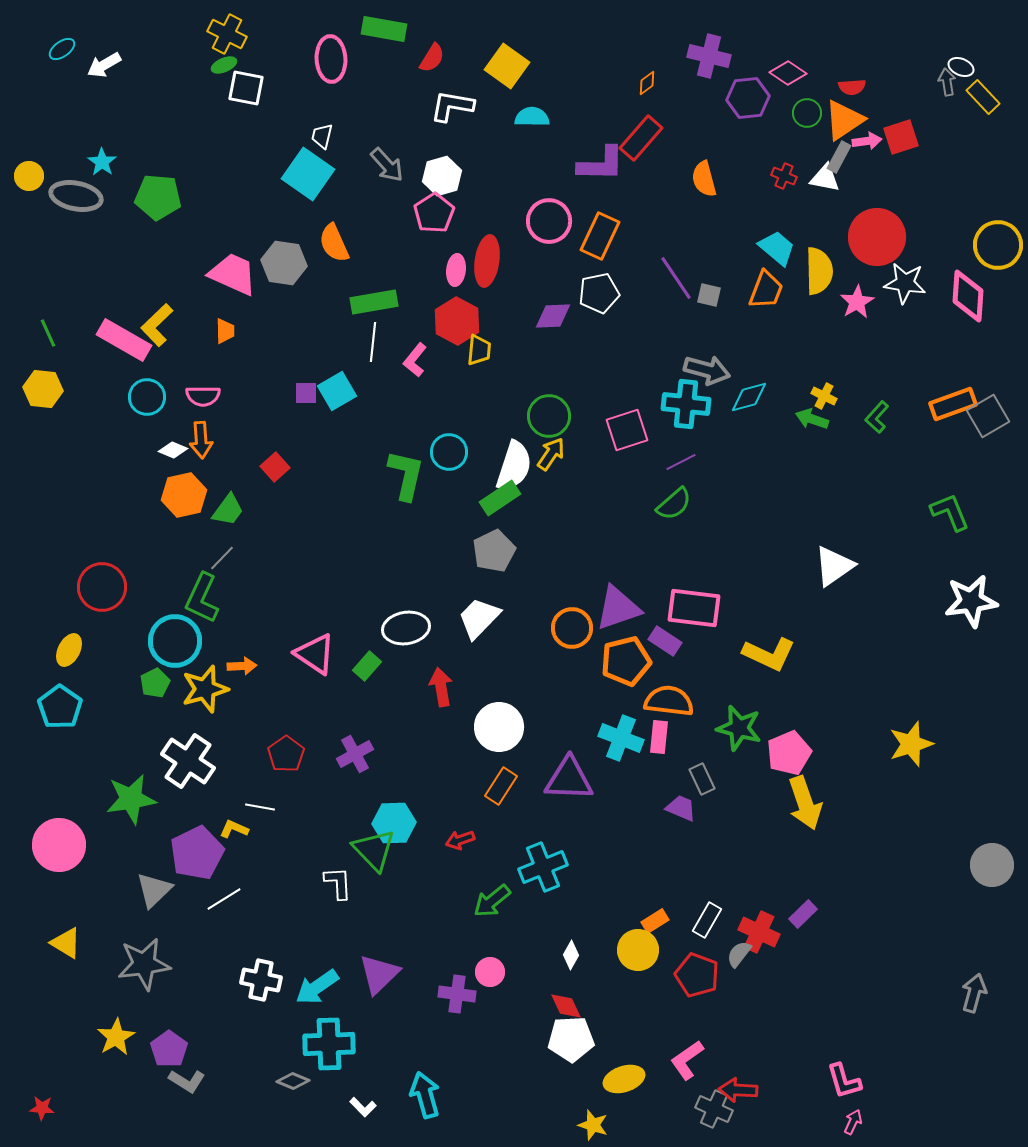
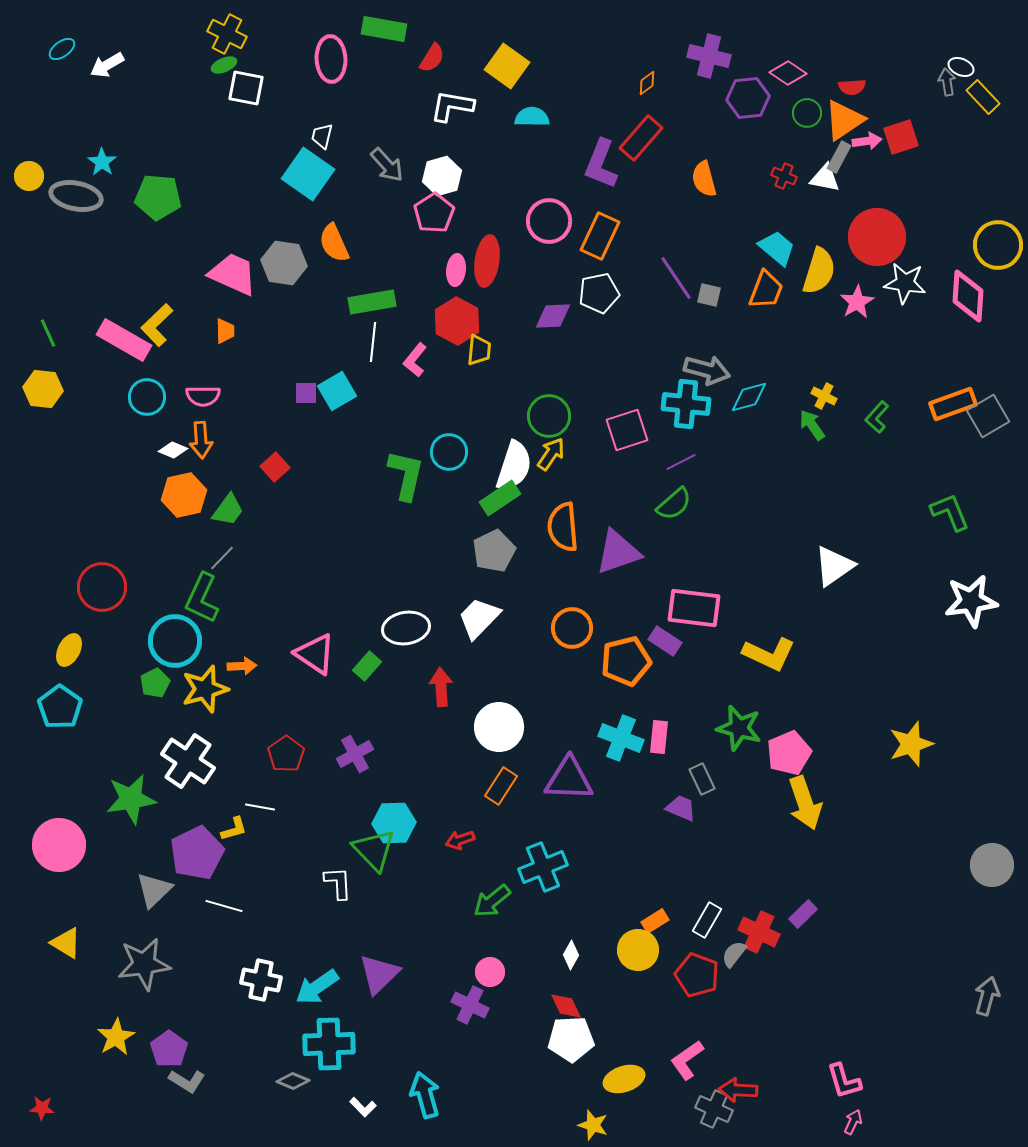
white arrow at (104, 65): moved 3 px right
purple L-shape at (601, 164): rotated 111 degrees clockwise
yellow semicircle at (819, 271): rotated 18 degrees clockwise
green rectangle at (374, 302): moved 2 px left
green arrow at (812, 419): moved 6 px down; rotated 36 degrees clockwise
purple triangle at (618, 608): moved 56 px up
red arrow at (441, 687): rotated 6 degrees clockwise
orange semicircle at (669, 701): moved 106 px left, 174 px up; rotated 102 degrees counterclockwise
yellow L-shape at (234, 829): rotated 140 degrees clockwise
white line at (224, 899): moved 7 px down; rotated 48 degrees clockwise
gray semicircle at (739, 954): moved 5 px left
gray arrow at (974, 993): moved 13 px right, 3 px down
purple cross at (457, 994): moved 13 px right, 11 px down; rotated 18 degrees clockwise
